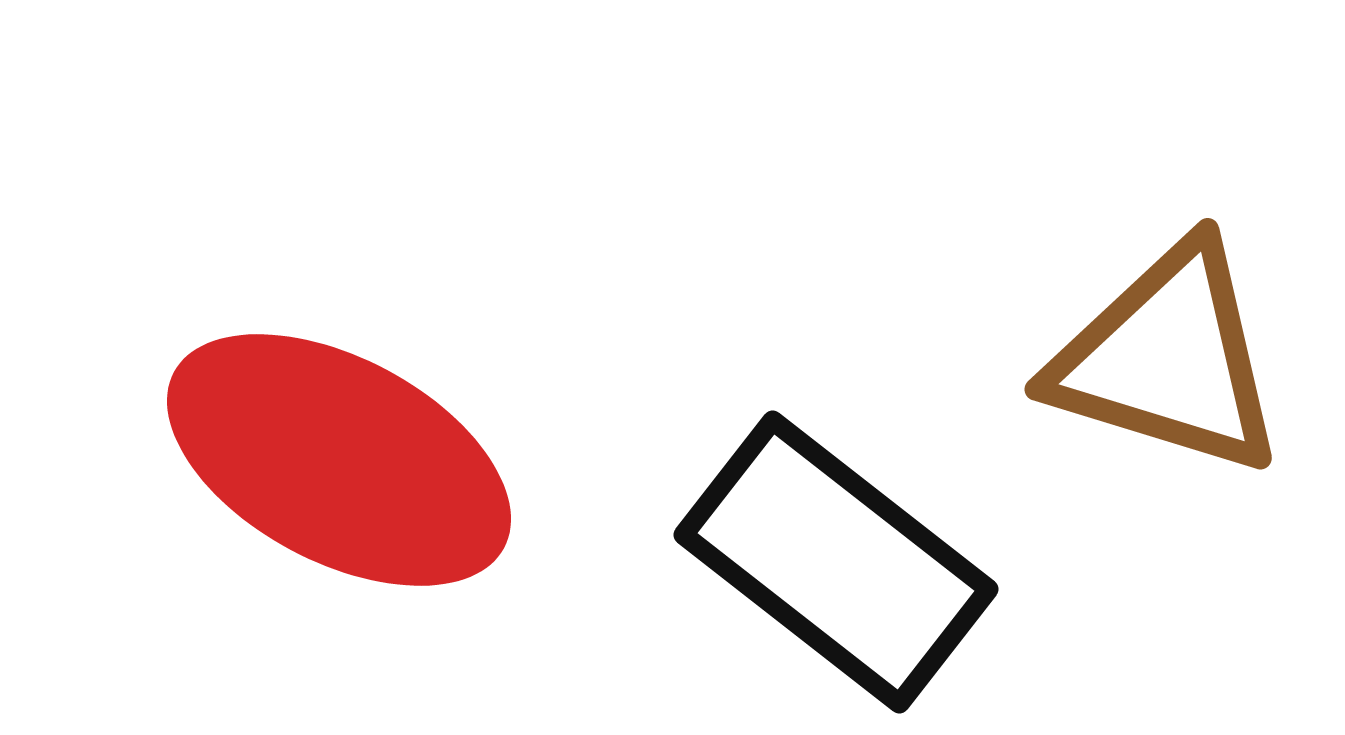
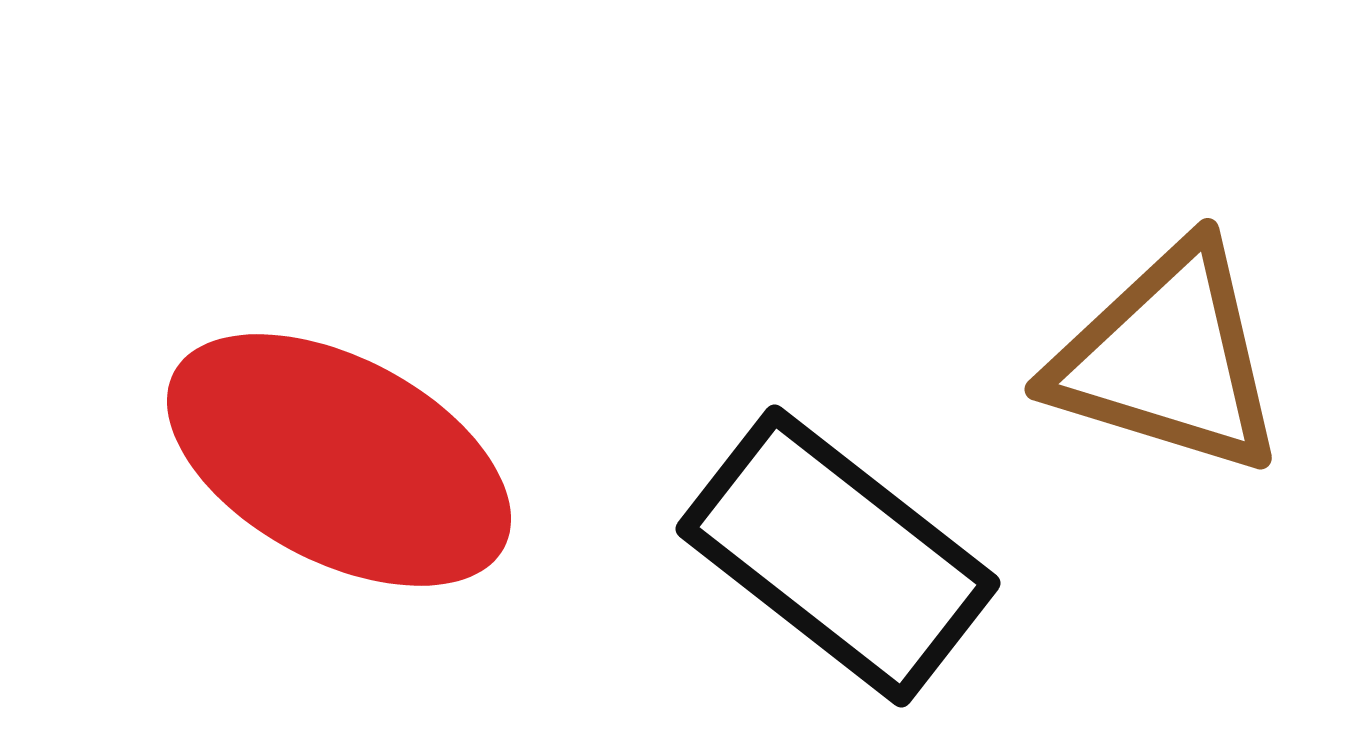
black rectangle: moved 2 px right, 6 px up
